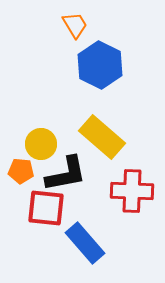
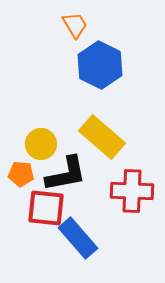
orange pentagon: moved 3 px down
blue rectangle: moved 7 px left, 5 px up
